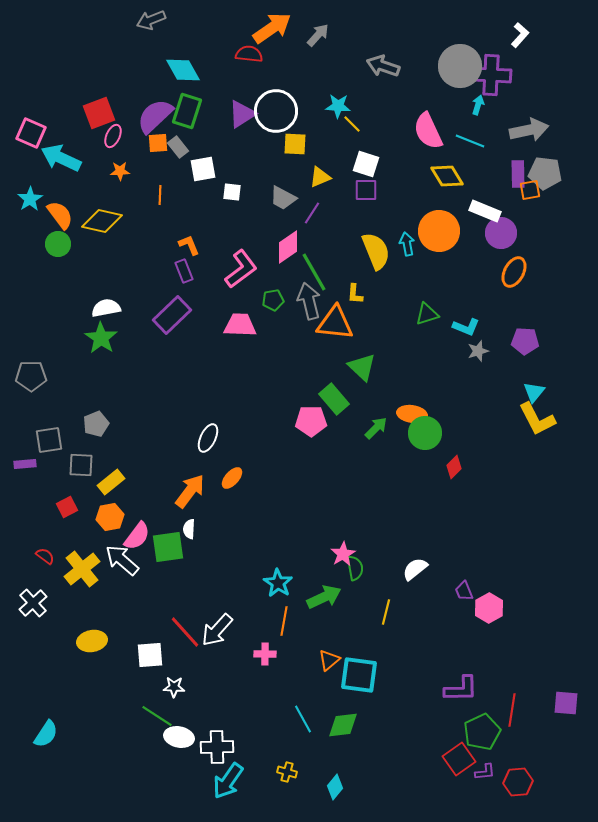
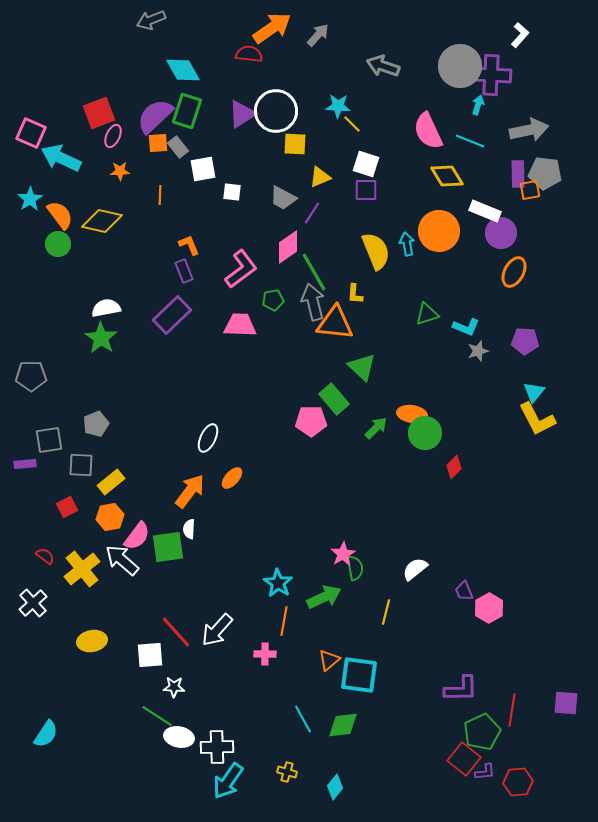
gray arrow at (309, 301): moved 4 px right, 1 px down
red line at (185, 632): moved 9 px left
red square at (459, 759): moved 5 px right; rotated 16 degrees counterclockwise
